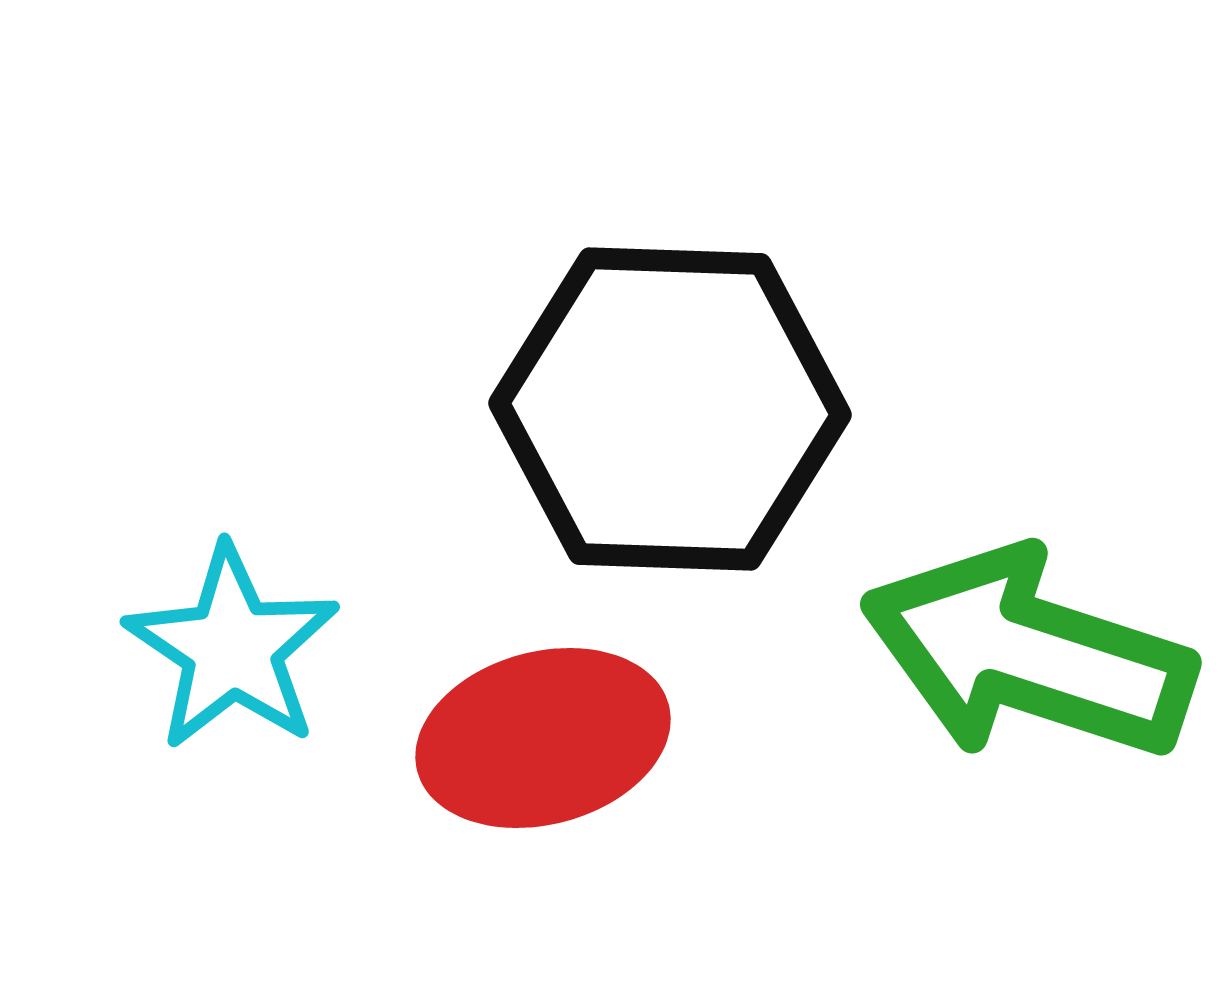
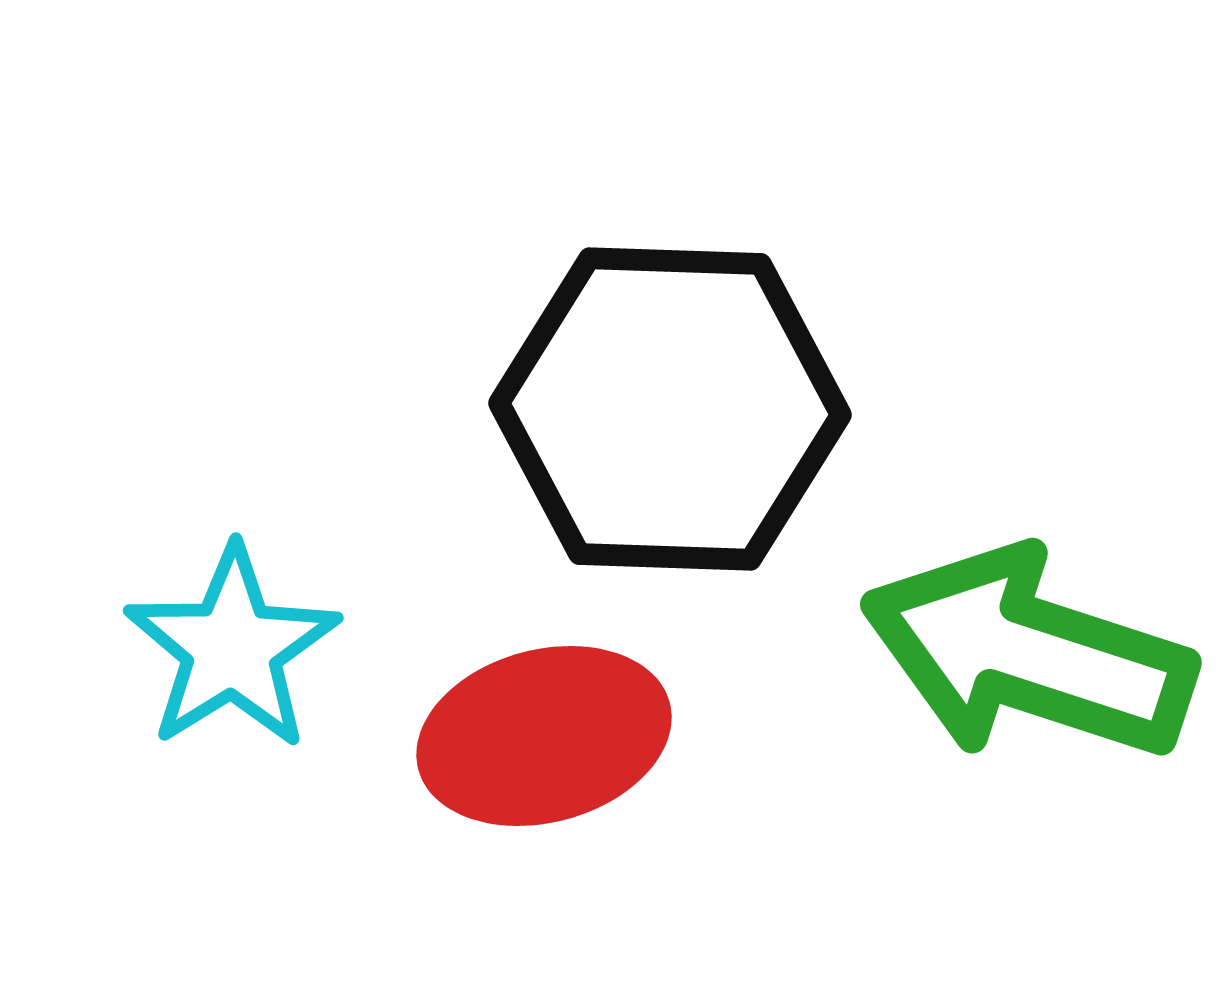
cyan star: rotated 6 degrees clockwise
red ellipse: moved 1 px right, 2 px up
